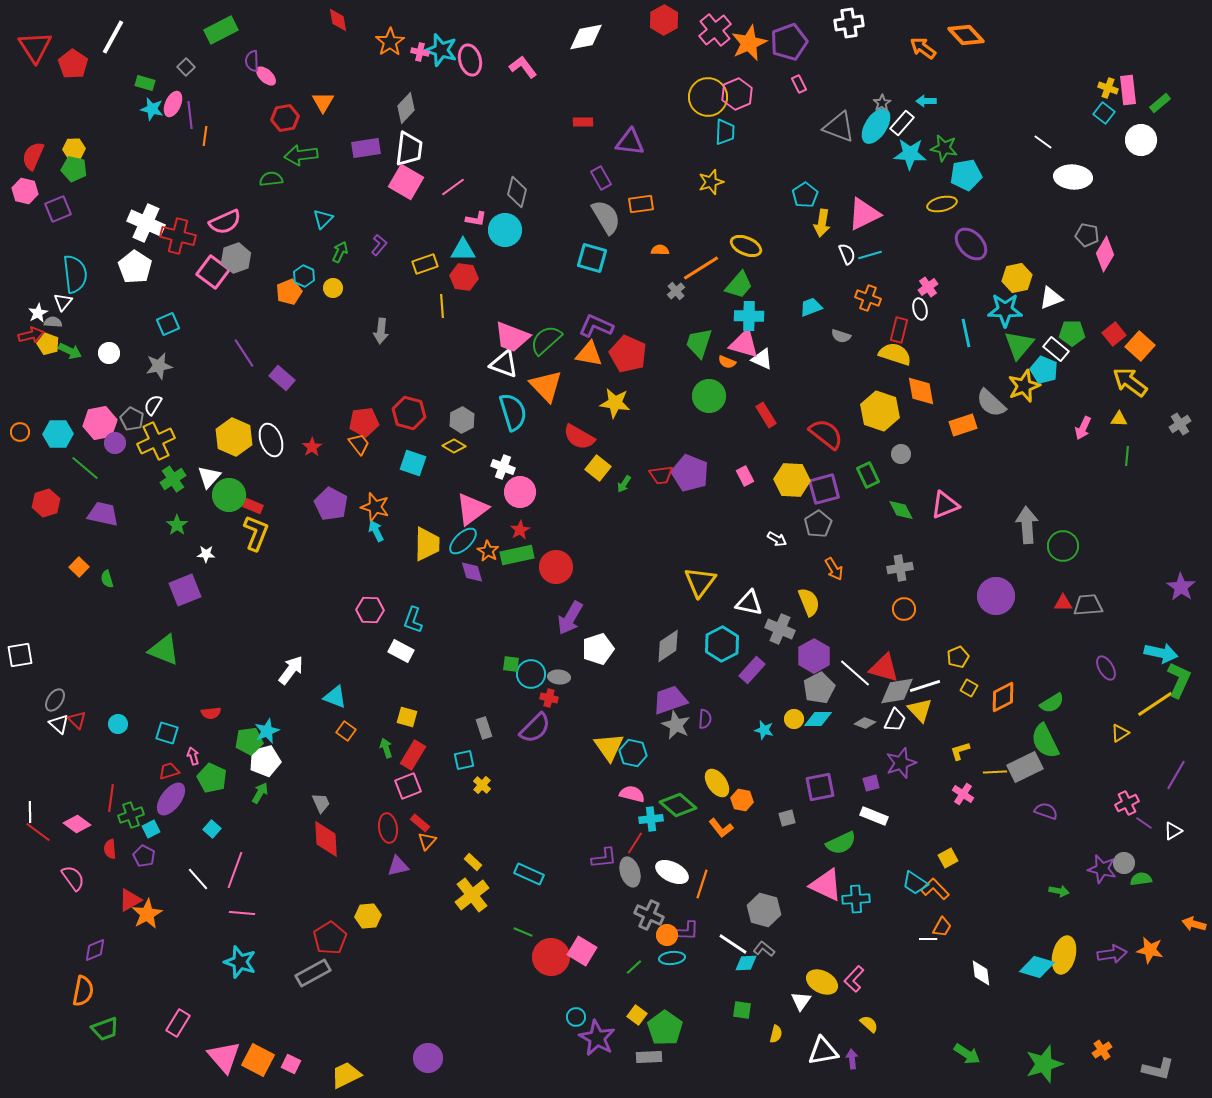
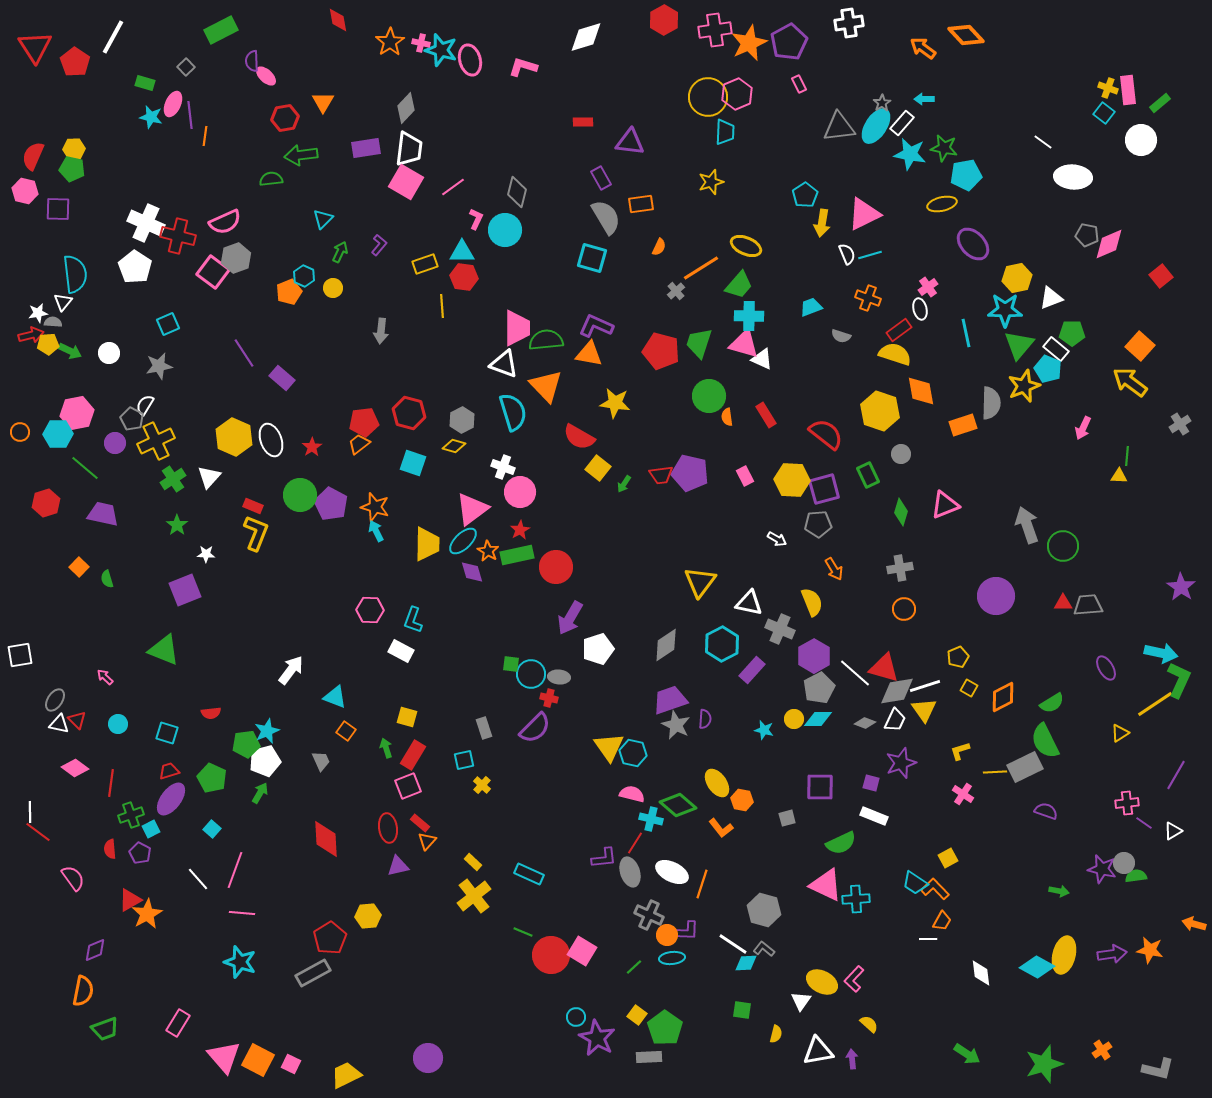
pink cross at (715, 30): rotated 32 degrees clockwise
white diamond at (586, 37): rotated 6 degrees counterclockwise
purple pentagon at (789, 42): rotated 9 degrees counterclockwise
pink cross at (420, 52): moved 1 px right, 9 px up
red pentagon at (73, 64): moved 2 px right, 2 px up
pink L-shape at (523, 67): rotated 36 degrees counterclockwise
cyan arrow at (926, 101): moved 2 px left, 2 px up
cyan star at (152, 109): moved 1 px left, 8 px down
gray triangle at (839, 127): rotated 28 degrees counterclockwise
cyan star at (910, 154): rotated 8 degrees clockwise
green pentagon at (74, 169): moved 2 px left
purple square at (58, 209): rotated 24 degrees clockwise
pink L-shape at (476, 219): rotated 75 degrees counterclockwise
purple ellipse at (971, 244): moved 2 px right
cyan triangle at (463, 250): moved 1 px left, 2 px down
orange semicircle at (660, 250): moved 1 px left, 3 px up; rotated 114 degrees clockwise
pink diamond at (1105, 254): moved 4 px right, 10 px up; rotated 36 degrees clockwise
white star at (38, 313): rotated 18 degrees clockwise
red rectangle at (899, 330): rotated 40 degrees clockwise
red square at (1114, 334): moved 47 px right, 58 px up
pink trapezoid at (512, 337): moved 5 px right, 9 px up; rotated 111 degrees counterclockwise
green semicircle at (546, 340): rotated 36 degrees clockwise
yellow pentagon at (48, 344): rotated 25 degrees counterclockwise
red pentagon at (628, 354): moved 33 px right, 3 px up; rotated 9 degrees counterclockwise
orange semicircle at (727, 362): moved 55 px down; rotated 60 degrees clockwise
cyan pentagon at (1044, 370): moved 4 px right, 1 px up
gray semicircle at (991, 403): rotated 132 degrees counterclockwise
white semicircle at (153, 405): moved 8 px left
yellow triangle at (1119, 419): moved 57 px down
pink hexagon at (100, 423): moved 23 px left, 10 px up
orange trapezoid at (359, 444): rotated 90 degrees counterclockwise
yellow diamond at (454, 446): rotated 15 degrees counterclockwise
purple pentagon at (690, 473): rotated 9 degrees counterclockwise
green circle at (229, 495): moved 71 px right
green diamond at (901, 510): moved 2 px down; rotated 44 degrees clockwise
gray pentagon at (818, 524): rotated 28 degrees clockwise
gray arrow at (1027, 525): rotated 15 degrees counterclockwise
yellow semicircle at (809, 602): moved 3 px right
gray diamond at (668, 646): moved 2 px left, 1 px up
yellow triangle at (920, 710): moved 4 px right; rotated 8 degrees clockwise
white triangle at (59, 724): rotated 30 degrees counterclockwise
green pentagon at (249, 741): moved 3 px left, 3 px down
pink arrow at (193, 756): moved 88 px left, 79 px up; rotated 30 degrees counterclockwise
purple square at (871, 783): rotated 30 degrees clockwise
purple square at (820, 787): rotated 12 degrees clockwise
red line at (111, 798): moved 15 px up
gray trapezoid at (321, 803): moved 42 px up
pink cross at (1127, 803): rotated 20 degrees clockwise
cyan cross at (651, 819): rotated 20 degrees clockwise
pink diamond at (77, 824): moved 2 px left, 56 px up
purple pentagon at (144, 856): moved 4 px left, 3 px up
green semicircle at (1141, 879): moved 5 px left, 3 px up
yellow cross at (472, 895): moved 2 px right, 1 px down
orange trapezoid at (942, 927): moved 6 px up
red circle at (551, 957): moved 2 px up
cyan diamond at (1037, 967): rotated 12 degrees clockwise
white triangle at (823, 1051): moved 5 px left
